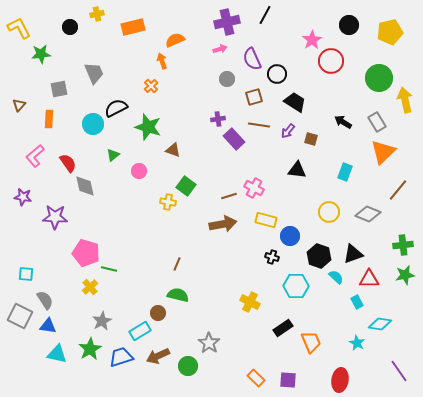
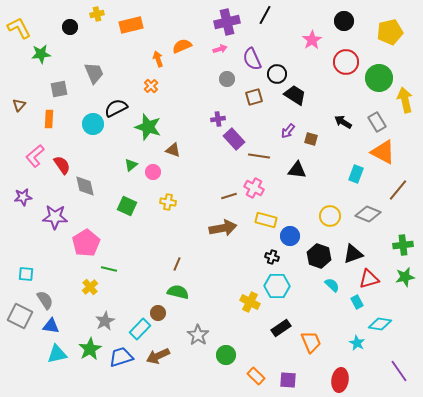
black circle at (349, 25): moved 5 px left, 4 px up
orange rectangle at (133, 27): moved 2 px left, 2 px up
orange semicircle at (175, 40): moved 7 px right, 6 px down
orange arrow at (162, 61): moved 4 px left, 2 px up
red circle at (331, 61): moved 15 px right, 1 px down
black trapezoid at (295, 102): moved 7 px up
brown line at (259, 125): moved 31 px down
orange triangle at (383, 152): rotated 48 degrees counterclockwise
green triangle at (113, 155): moved 18 px right, 10 px down
red semicircle at (68, 163): moved 6 px left, 2 px down
pink circle at (139, 171): moved 14 px right, 1 px down
cyan rectangle at (345, 172): moved 11 px right, 2 px down
green square at (186, 186): moved 59 px left, 20 px down; rotated 12 degrees counterclockwise
purple star at (23, 197): rotated 18 degrees counterclockwise
yellow circle at (329, 212): moved 1 px right, 4 px down
brown arrow at (223, 224): moved 4 px down
pink pentagon at (86, 253): moved 10 px up; rotated 24 degrees clockwise
green star at (405, 275): moved 2 px down
cyan semicircle at (336, 277): moved 4 px left, 8 px down
red triangle at (369, 279): rotated 15 degrees counterclockwise
cyan hexagon at (296, 286): moved 19 px left
green semicircle at (178, 295): moved 3 px up
gray star at (102, 321): moved 3 px right
blue triangle at (48, 326): moved 3 px right
black rectangle at (283, 328): moved 2 px left
cyan rectangle at (140, 331): moved 2 px up; rotated 15 degrees counterclockwise
gray star at (209, 343): moved 11 px left, 8 px up
cyan triangle at (57, 354): rotated 25 degrees counterclockwise
green circle at (188, 366): moved 38 px right, 11 px up
orange rectangle at (256, 378): moved 2 px up
